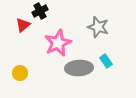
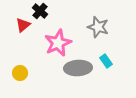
black cross: rotated 21 degrees counterclockwise
gray ellipse: moved 1 px left
